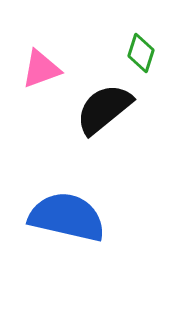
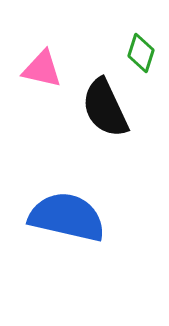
pink triangle: moved 1 px right; rotated 33 degrees clockwise
black semicircle: moved 1 px right, 1 px up; rotated 76 degrees counterclockwise
